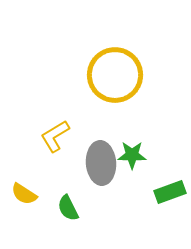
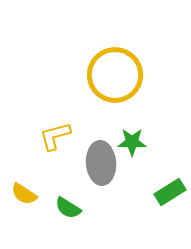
yellow L-shape: rotated 16 degrees clockwise
green star: moved 13 px up
green rectangle: rotated 12 degrees counterclockwise
green semicircle: rotated 32 degrees counterclockwise
